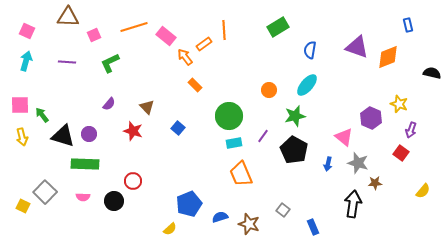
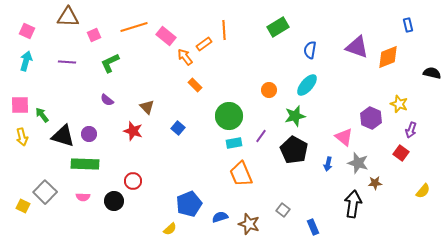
purple semicircle at (109, 104): moved 2 px left, 4 px up; rotated 88 degrees clockwise
purple line at (263, 136): moved 2 px left
